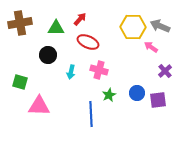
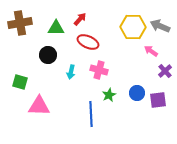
pink arrow: moved 4 px down
